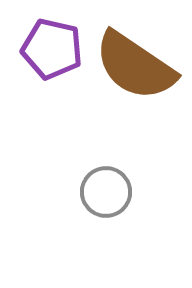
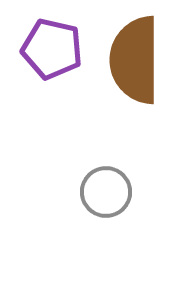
brown semicircle: moved 6 px up; rotated 56 degrees clockwise
